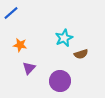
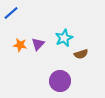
purple triangle: moved 9 px right, 24 px up
